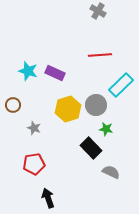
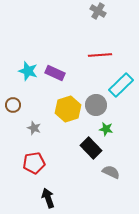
red pentagon: moved 1 px up
